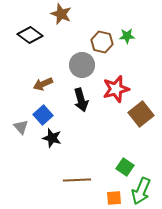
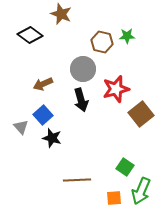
gray circle: moved 1 px right, 4 px down
